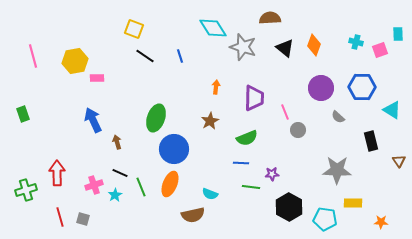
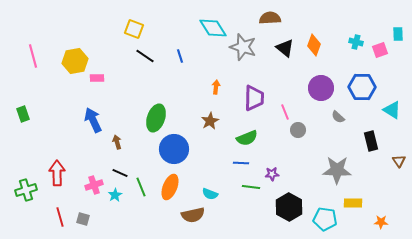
orange ellipse at (170, 184): moved 3 px down
